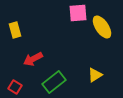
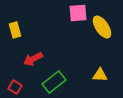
yellow triangle: moved 5 px right; rotated 35 degrees clockwise
